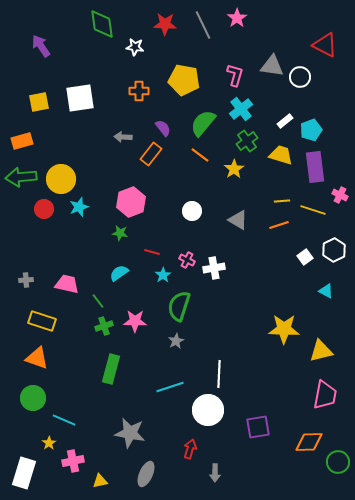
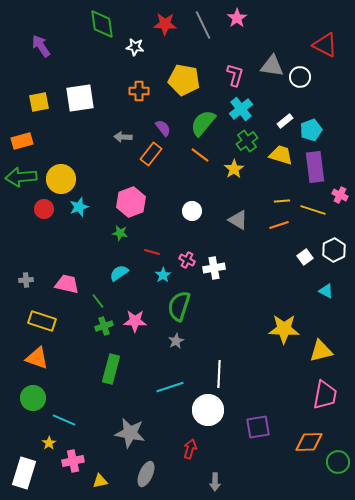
gray arrow at (215, 473): moved 9 px down
